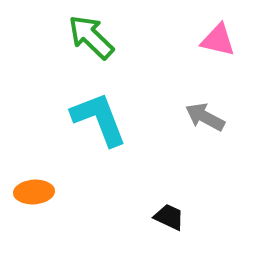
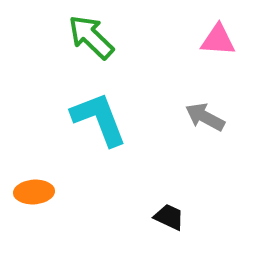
pink triangle: rotated 9 degrees counterclockwise
